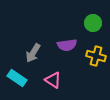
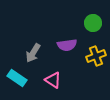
yellow cross: rotated 36 degrees counterclockwise
